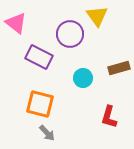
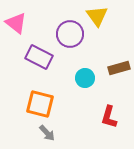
cyan circle: moved 2 px right
